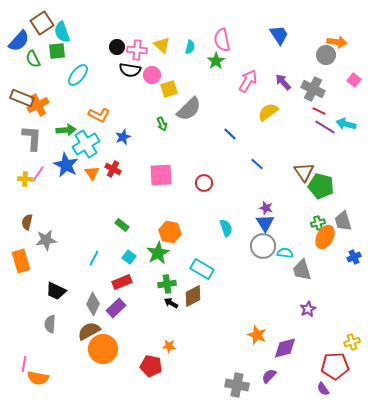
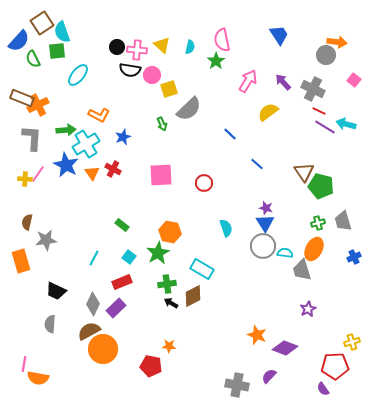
orange ellipse at (325, 237): moved 11 px left, 12 px down
purple diamond at (285, 348): rotated 35 degrees clockwise
